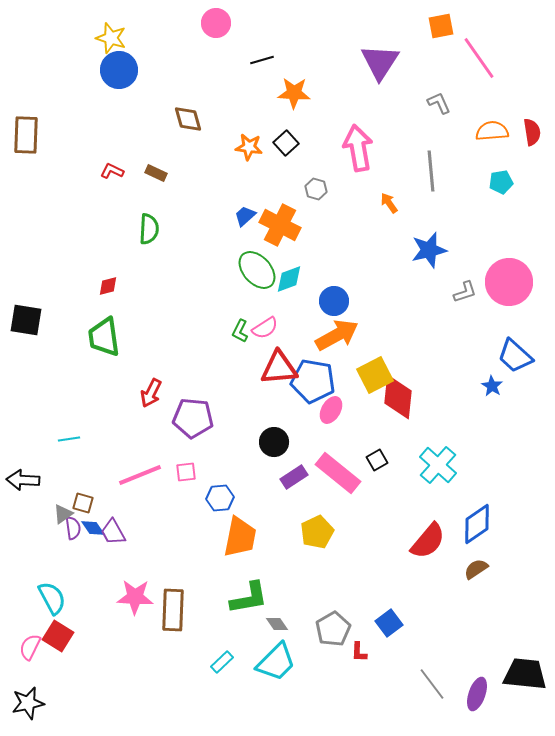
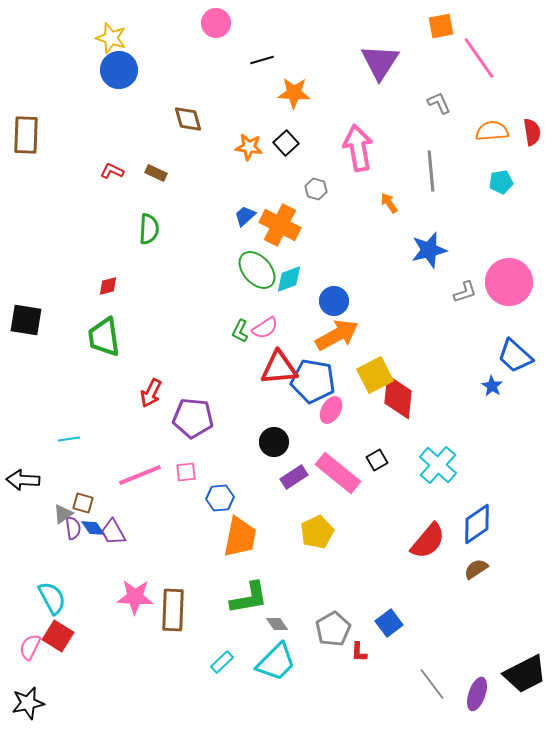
black trapezoid at (525, 674): rotated 147 degrees clockwise
